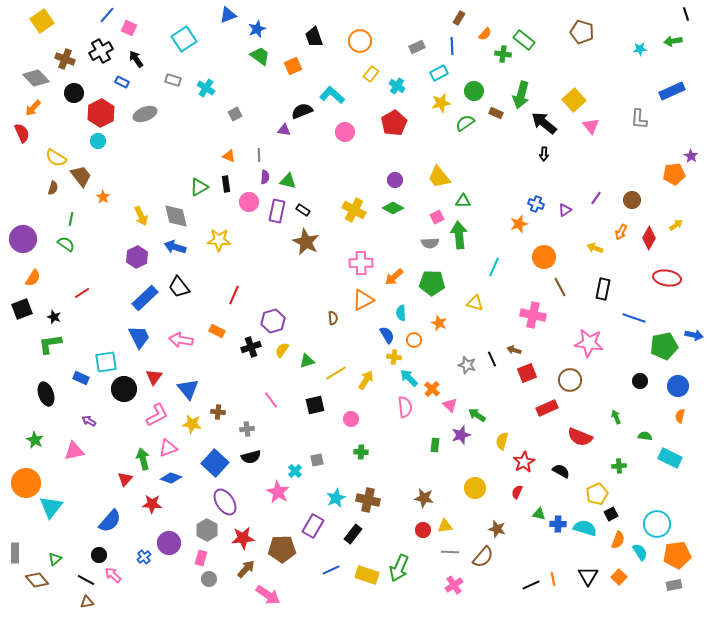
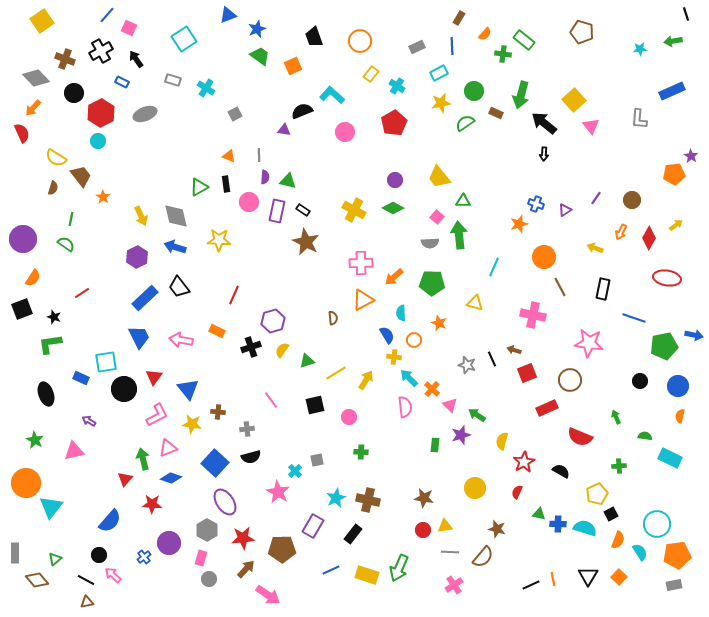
pink square at (437, 217): rotated 24 degrees counterclockwise
pink circle at (351, 419): moved 2 px left, 2 px up
